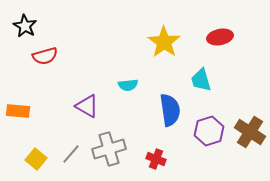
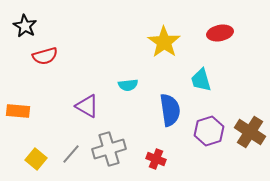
red ellipse: moved 4 px up
